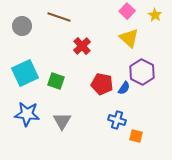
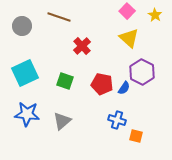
green square: moved 9 px right
gray triangle: rotated 18 degrees clockwise
